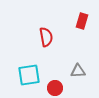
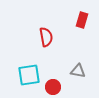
red rectangle: moved 1 px up
gray triangle: rotated 14 degrees clockwise
red circle: moved 2 px left, 1 px up
